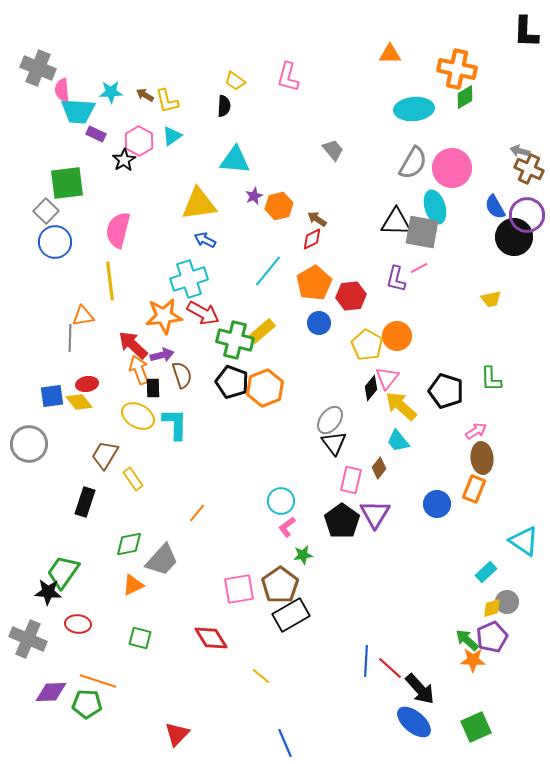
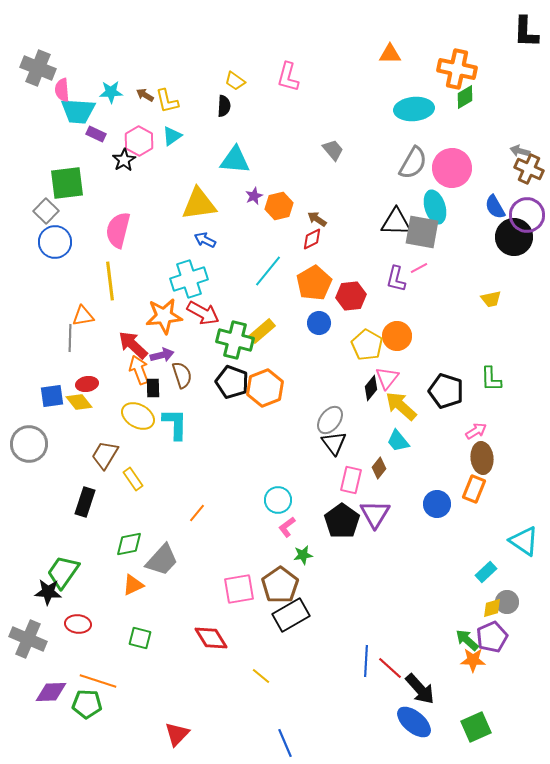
cyan circle at (281, 501): moved 3 px left, 1 px up
